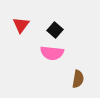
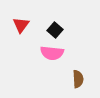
brown semicircle: rotated 12 degrees counterclockwise
